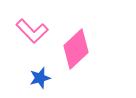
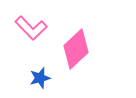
pink L-shape: moved 1 px left, 3 px up
